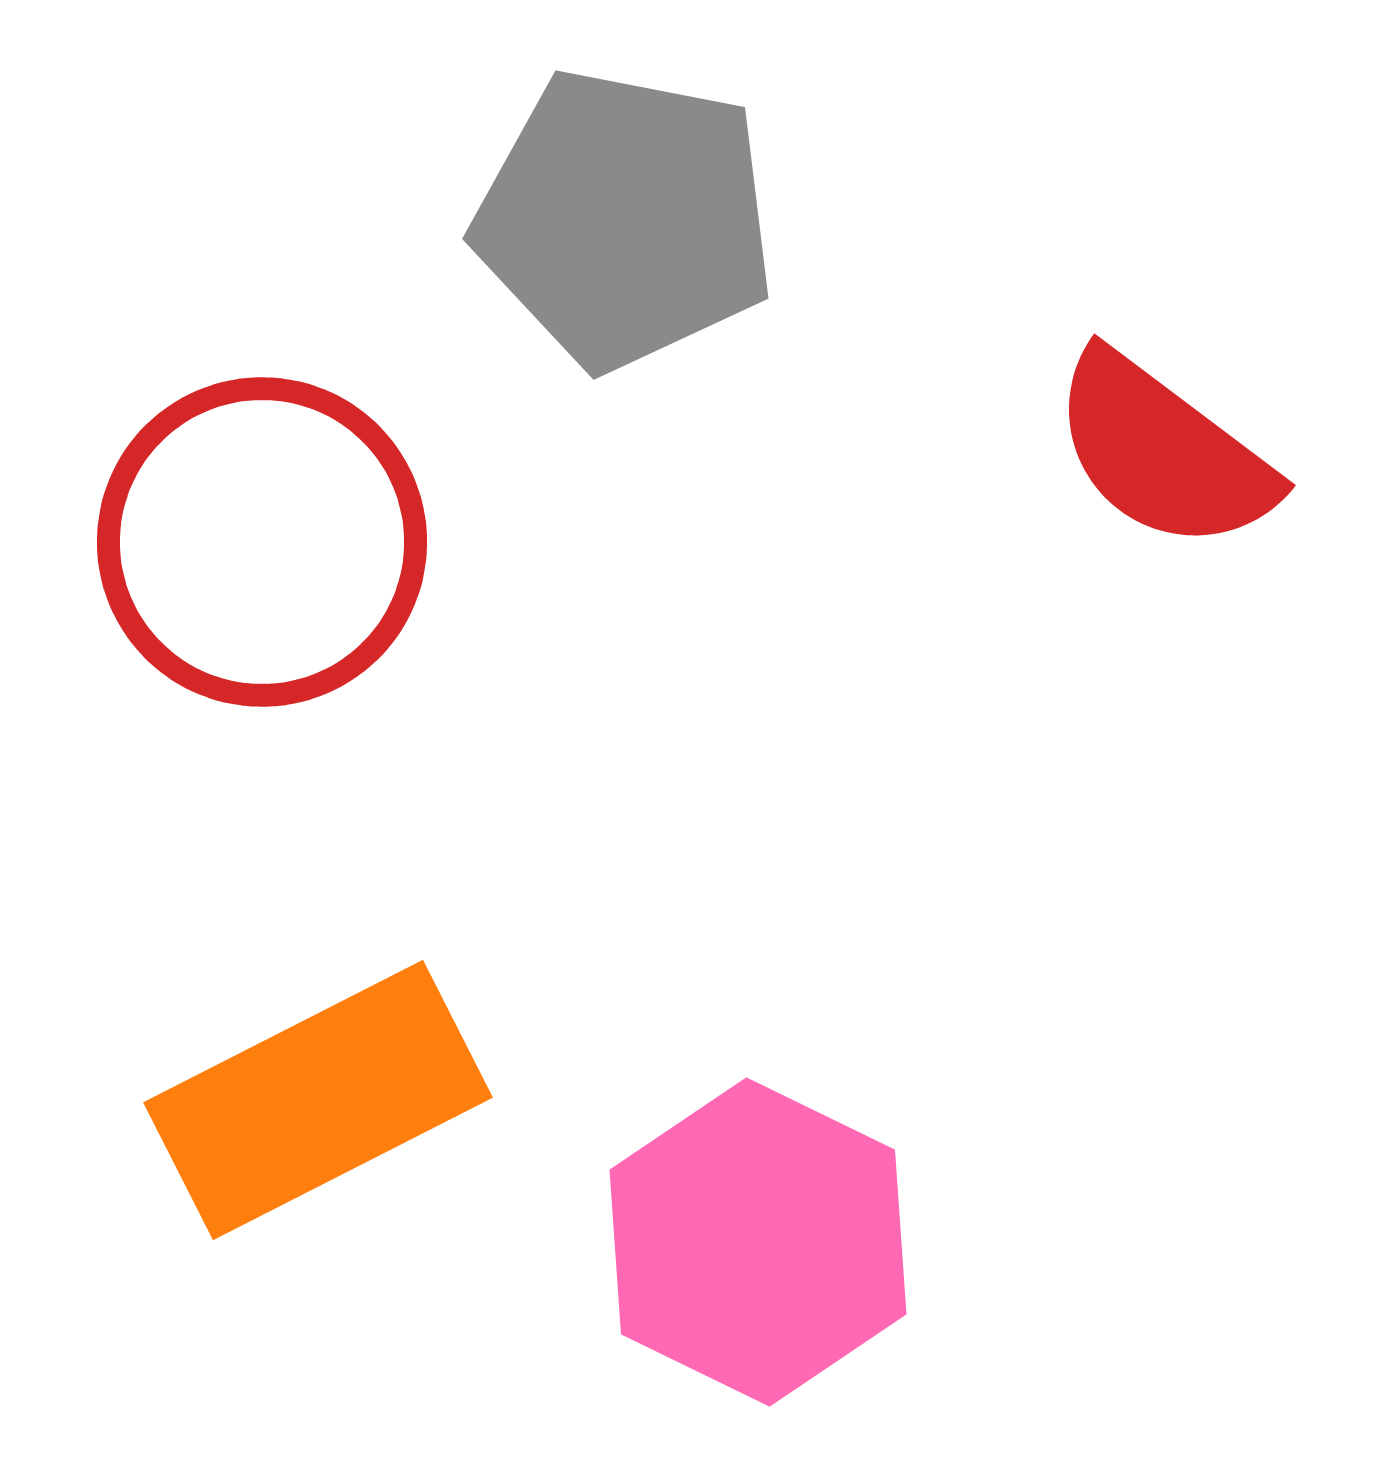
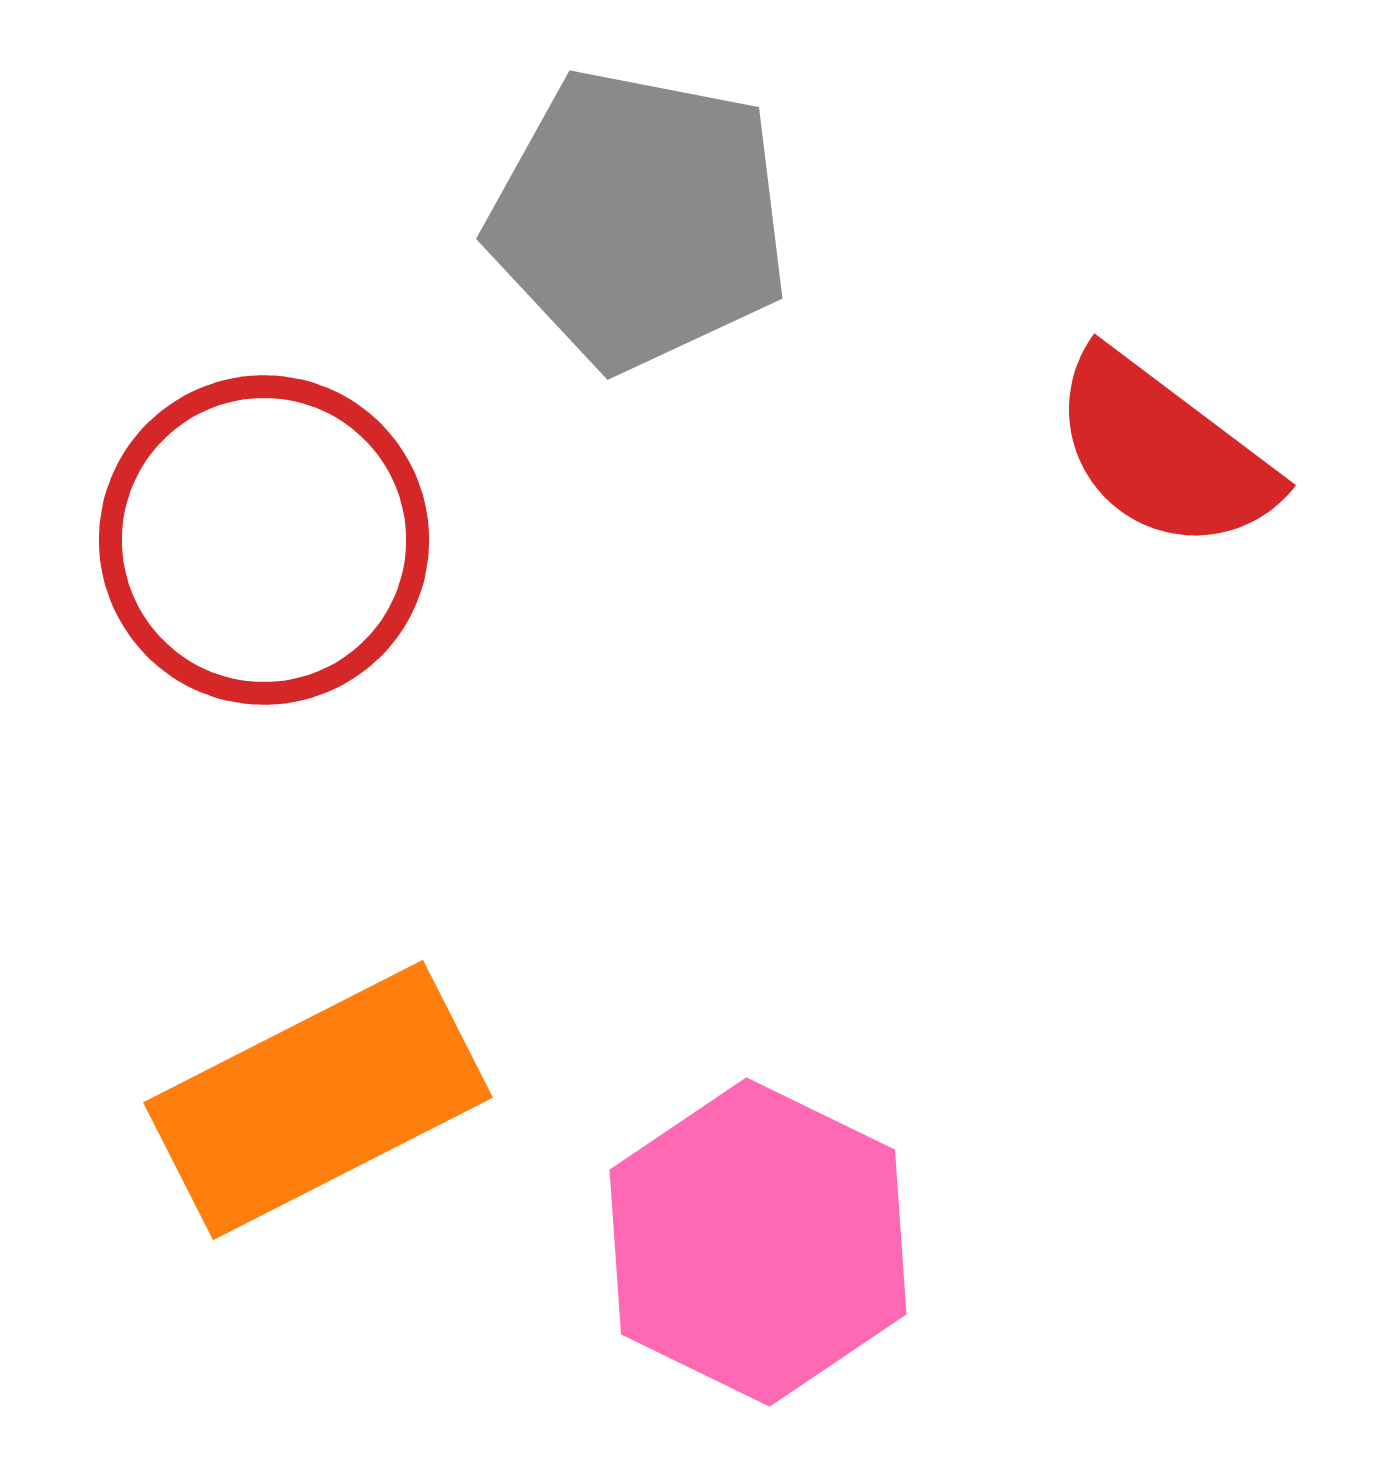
gray pentagon: moved 14 px right
red circle: moved 2 px right, 2 px up
